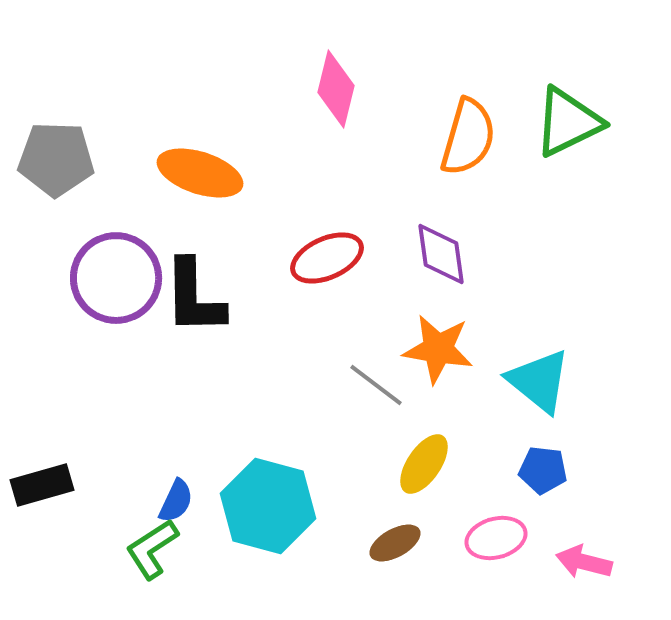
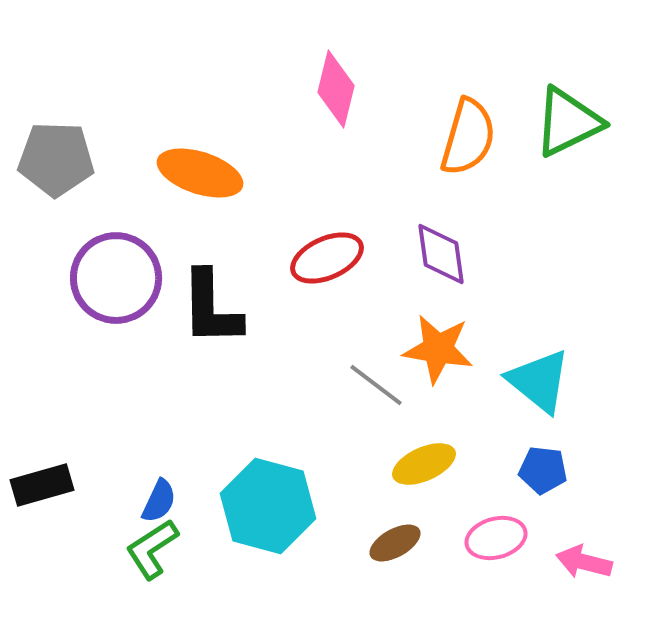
black L-shape: moved 17 px right, 11 px down
yellow ellipse: rotated 32 degrees clockwise
blue semicircle: moved 17 px left
